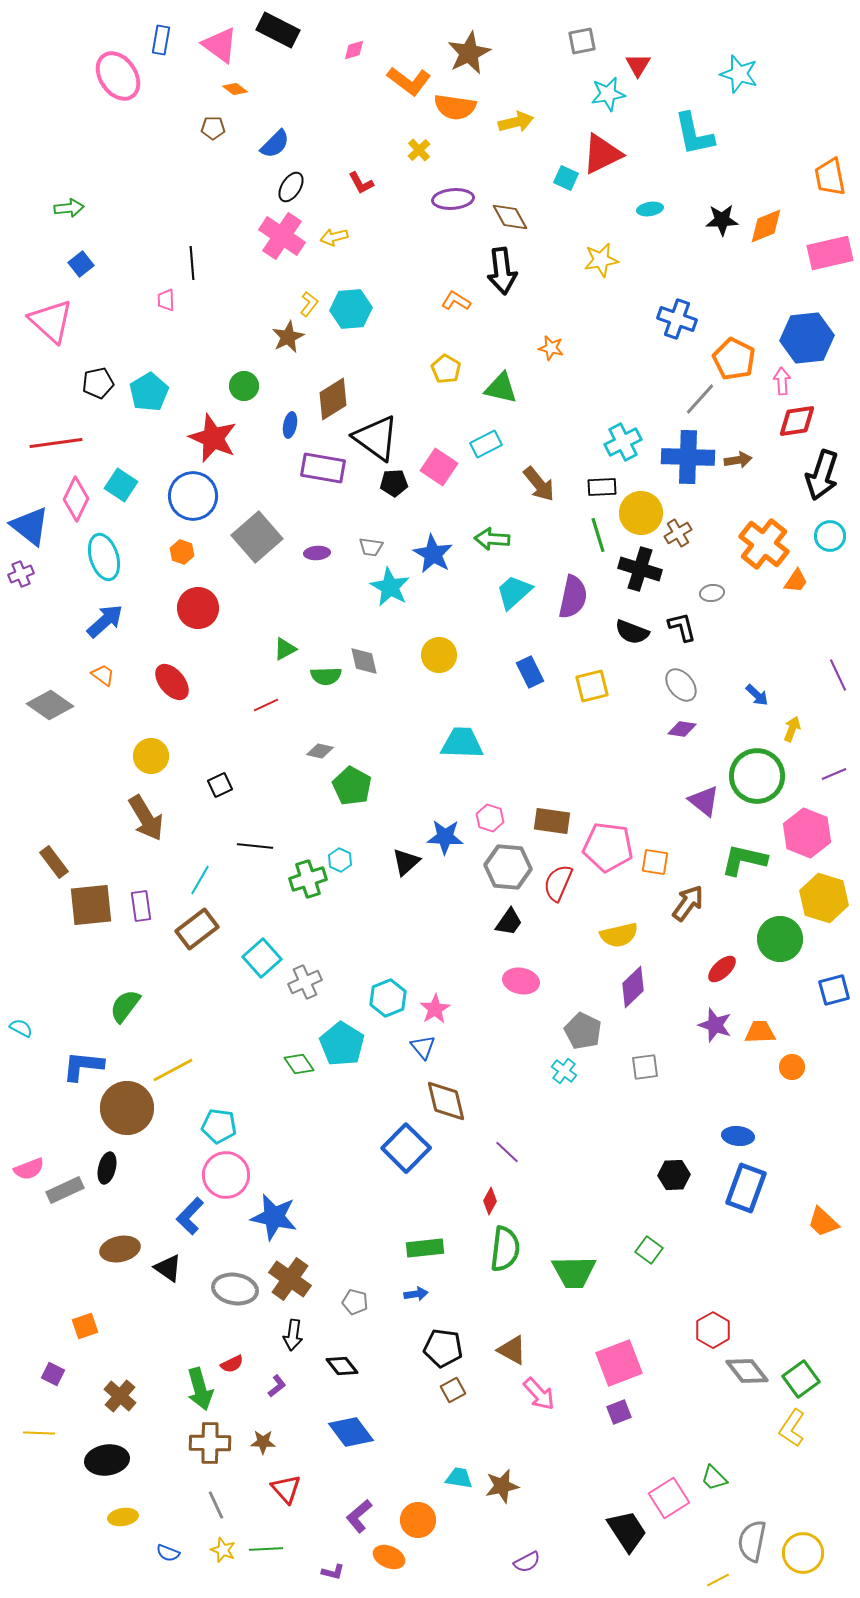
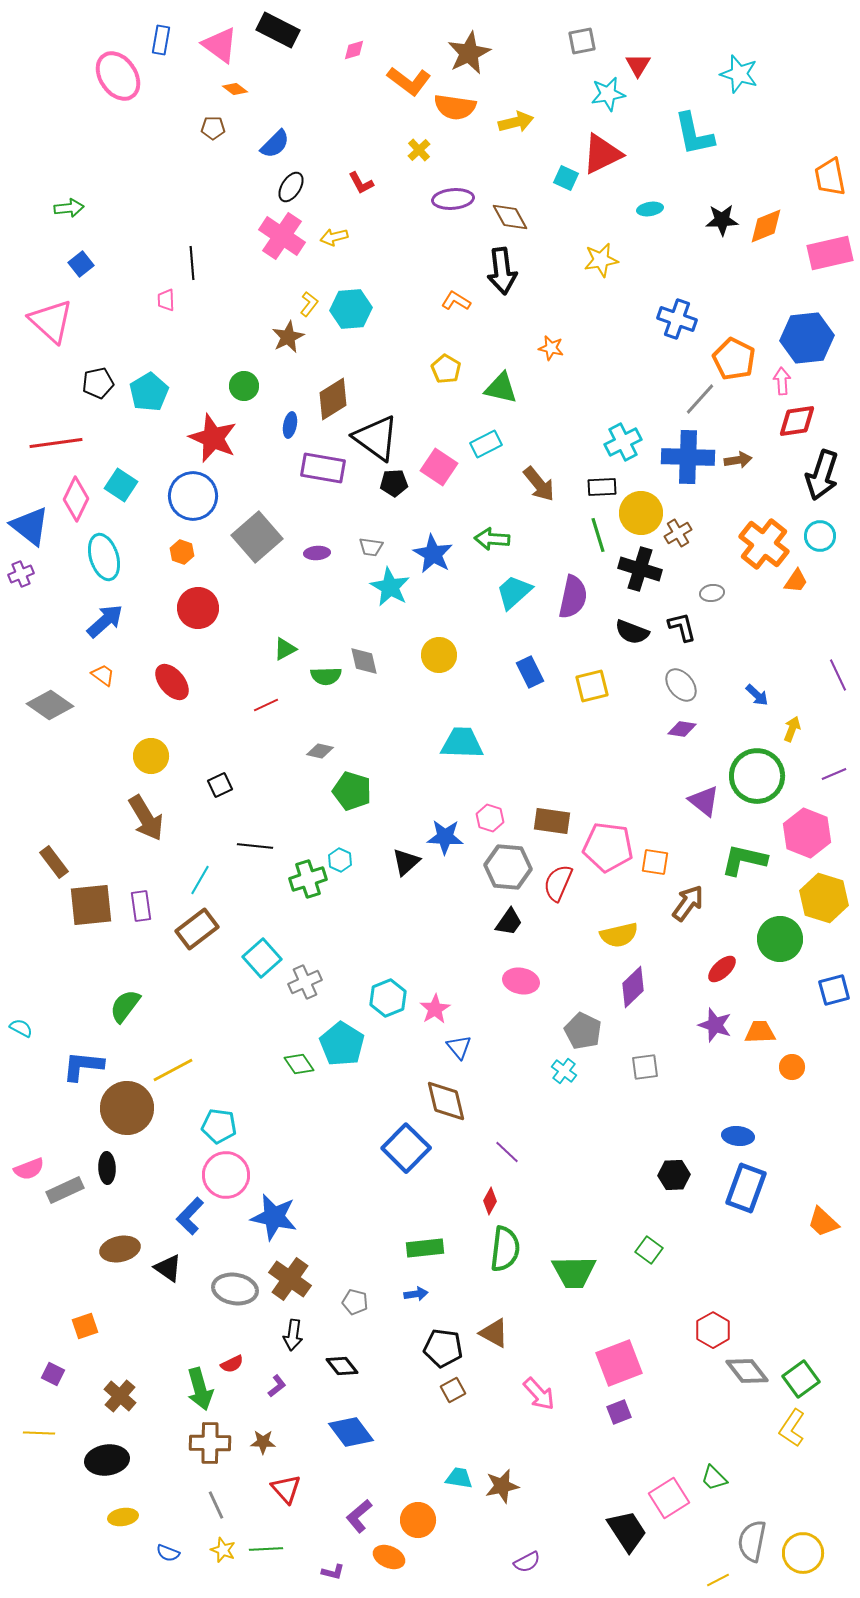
cyan circle at (830, 536): moved 10 px left
green pentagon at (352, 786): moved 5 px down; rotated 12 degrees counterclockwise
blue triangle at (423, 1047): moved 36 px right
black ellipse at (107, 1168): rotated 16 degrees counterclockwise
brown triangle at (512, 1350): moved 18 px left, 17 px up
